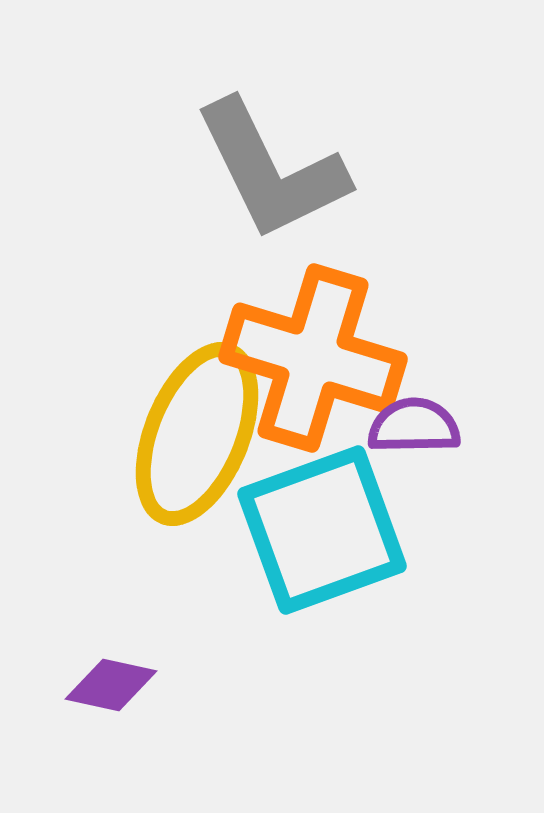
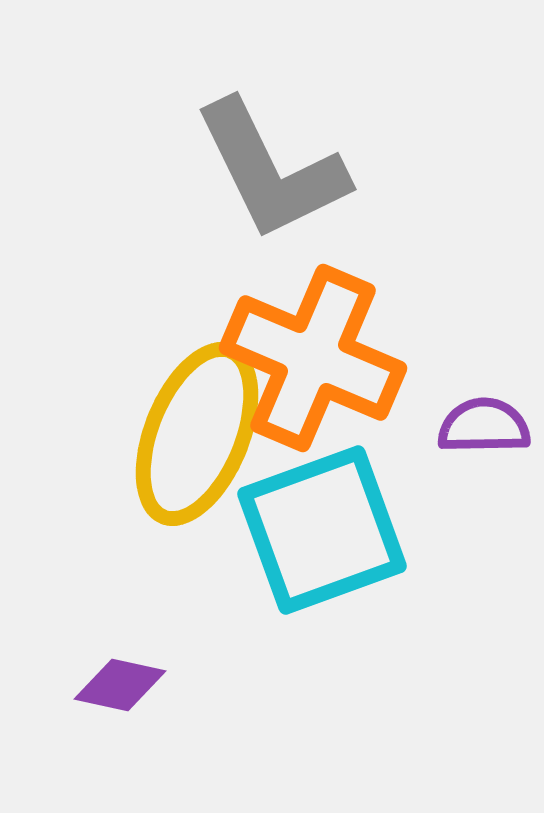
orange cross: rotated 6 degrees clockwise
purple semicircle: moved 70 px right
purple diamond: moved 9 px right
